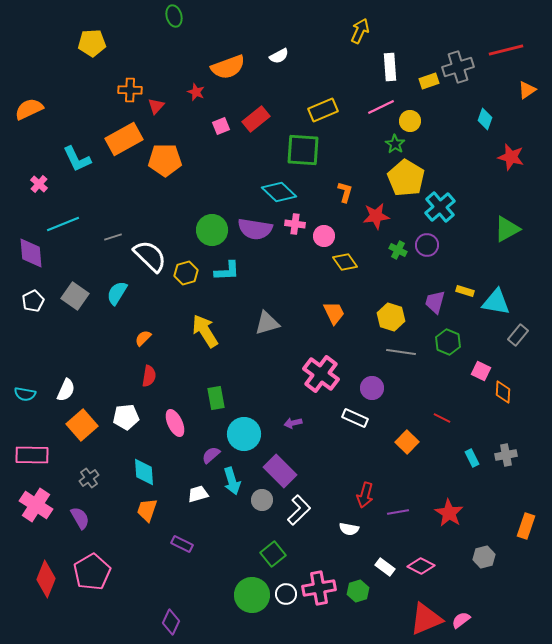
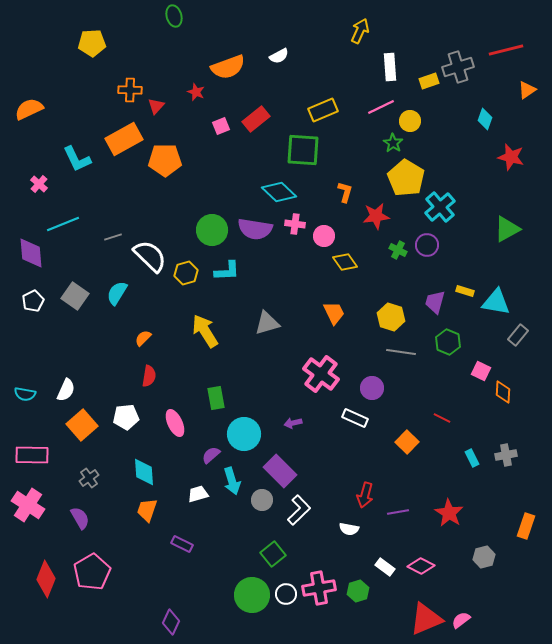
green star at (395, 144): moved 2 px left, 1 px up
pink cross at (36, 505): moved 8 px left
